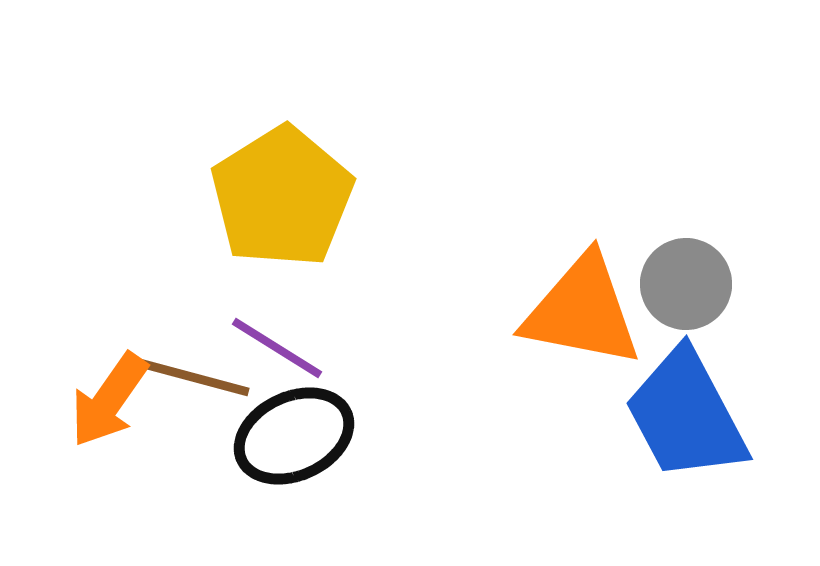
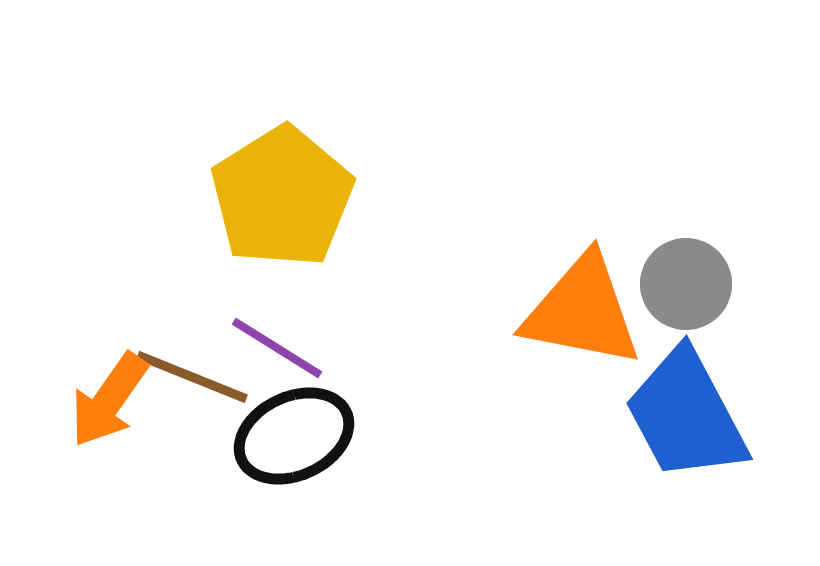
brown line: rotated 7 degrees clockwise
